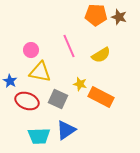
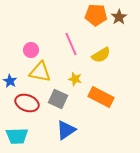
brown star: rotated 21 degrees clockwise
pink line: moved 2 px right, 2 px up
yellow star: moved 5 px left, 5 px up
red ellipse: moved 2 px down
cyan trapezoid: moved 22 px left
